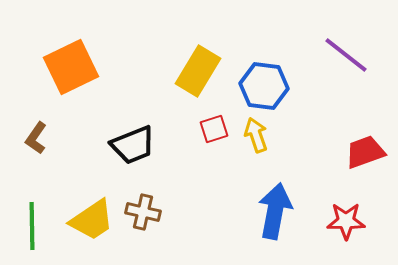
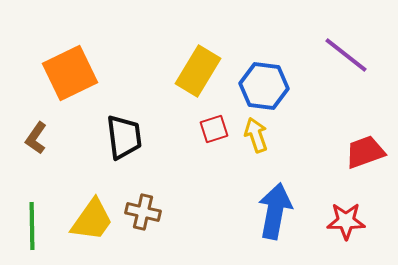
orange square: moved 1 px left, 6 px down
black trapezoid: moved 9 px left, 8 px up; rotated 75 degrees counterclockwise
yellow trapezoid: rotated 21 degrees counterclockwise
